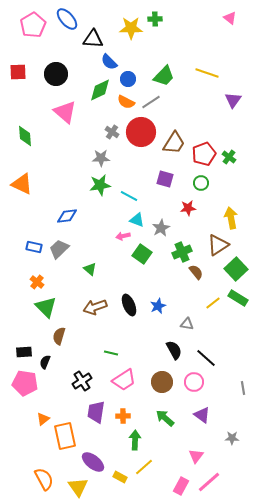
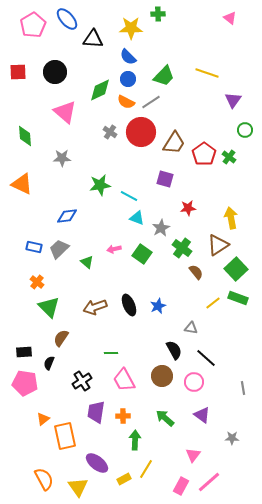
green cross at (155, 19): moved 3 px right, 5 px up
blue semicircle at (109, 62): moved 19 px right, 5 px up
black circle at (56, 74): moved 1 px left, 2 px up
gray cross at (112, 132): moved 2 px left
red pentagon at (204, 154): rotated 15 degrees counterclockwise
gray star at (101, 158): moved 39 px left
green circle at (201, 183): moved 44 px right, 53 px up
cyan triangle at (137, 220): moved 2 px up
pink arrow at (123, 236): moved 9 px left, 13 px down
green cross at (182, 252): moved 4 px up; rotated 30 degrees counterclockwise
green triangle at (90, 269): moved 3 px left, 7 px up
green rectangle at (238, 298): rotated 12 degrees counterclockwise
green triangle at (46, 307): moved 3 px right
gray triangle at (187, 324): moved 4 px right, 4 px down
brown semicircle at (59, 336): moved 2 px right, 2 px down; rotated 18 degrees clockwise
green line at (111, 353): rotated 16 degrees counterclockwise
black semicircle at (45, 362): moved 4 px right, 1 px down
pink trapezoid at (124, 380): rotated 95 degrees clockwise
brown circle at (162, 382): moved 6 px up
pink triangle at (196, 456): moved 3 px left, 1 px up
purple ellipse at (93, 462): moved 4 px right, 1 px down
yellow line at (144, 467): moved 2 px right, 2 px down; rotated 18 degrees counterclockwise
yellow rectangle at (120, 477): moved 4 px right, 2 px down; rotated 56 degrees counterclockwise
